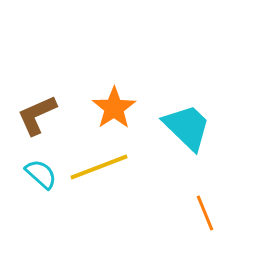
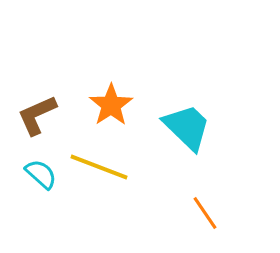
orange star: moved 3 px left, 3 px up
yellow line: rotated 42 degrees clockwise
orange line: rotated 12 degrees counterclockwise
